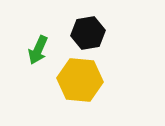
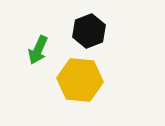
black hexagon: moved 1 px right, 2 px up; rotated 12 degrees counterclockwise
